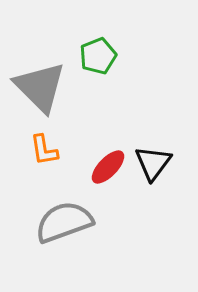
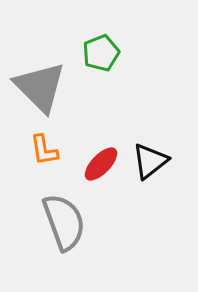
green pentagon: moved 3 px right, 3 px up
black triangle: moved 3 px left, 2 px up; rotated 15 degrees clockwise
red ellipse: moved 7 px left, 3 px up
gray semicircle: rotated 90 degrees clockwise
